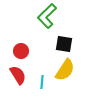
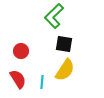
green L-shape: moved 7 px right
red semicircle: moved 4 px down
